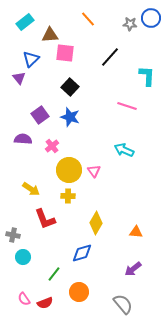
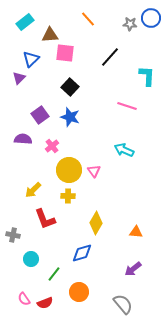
purple triangle: rotated 24 degrees clockwise
yellow arrow: moved 2 px right, 1 px down; rotated 102 degrees clockwise
cyan circle: moved 8 px right, 2 px down
